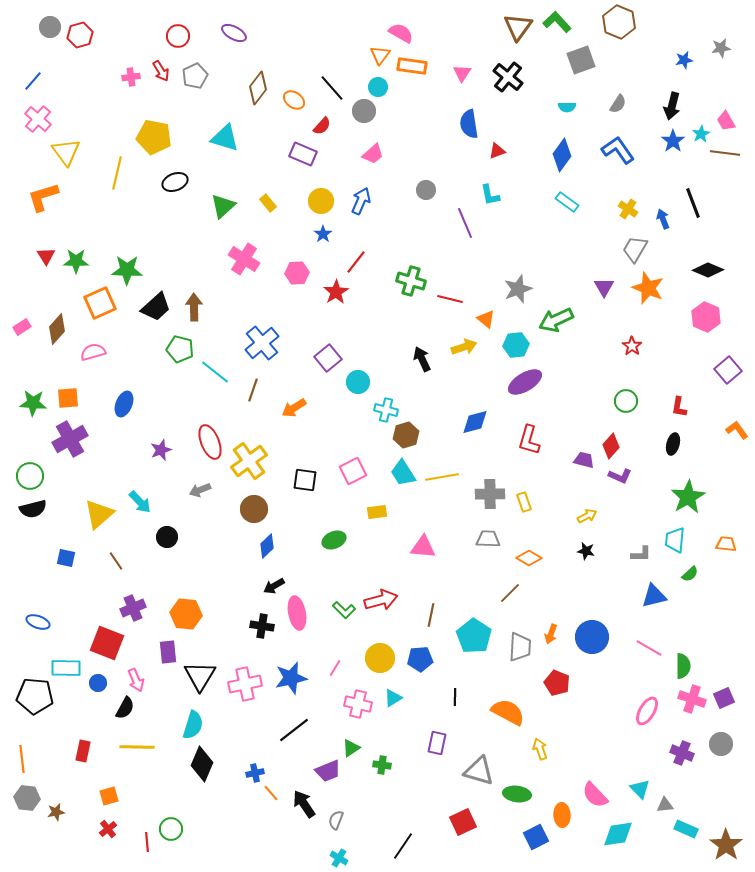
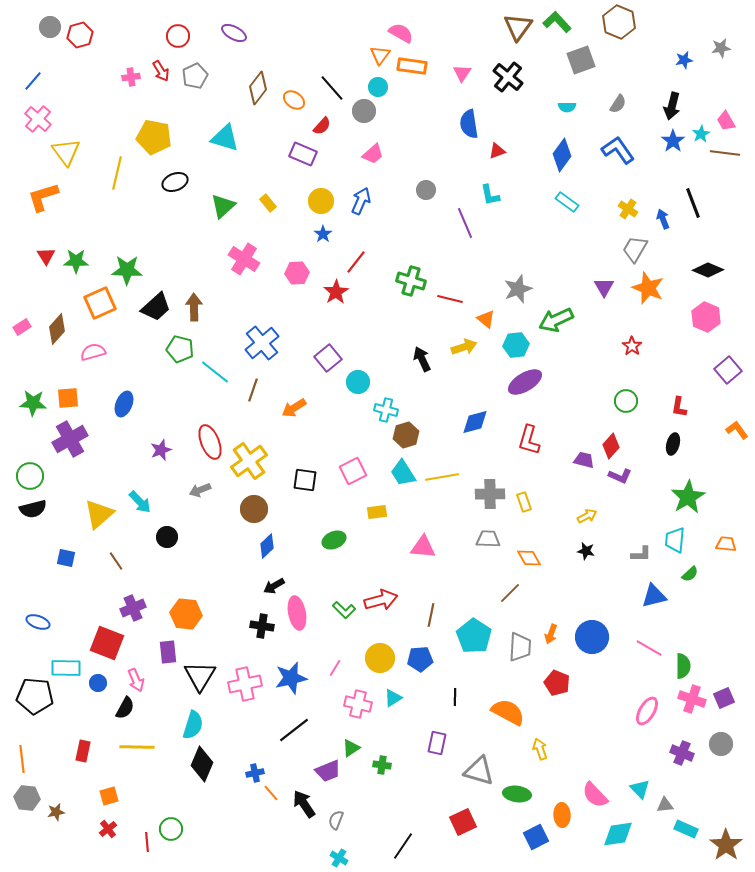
orange diamond at (529, 558): rotated 30 degrees clockwise
